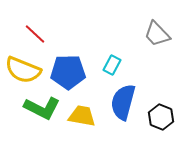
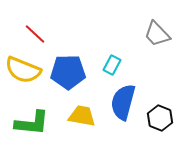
green L-shape: moved 10 px left, 15 px down; rotated 21 degrees counterclockwise
black hexagon: moved 1 px left, 1 px down
